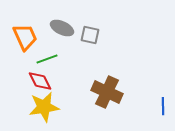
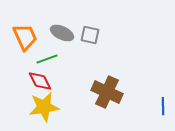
gray ellipse: moved 5 px down
